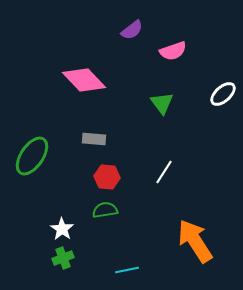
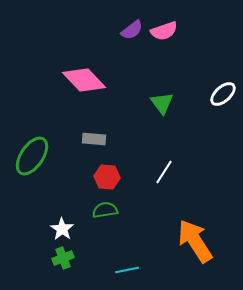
pink semicircle: moved 9 px left, 20 px up
